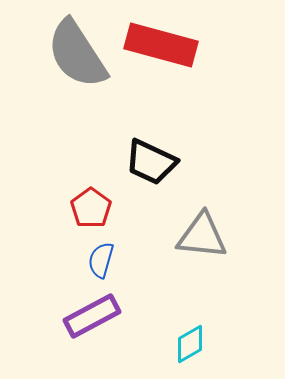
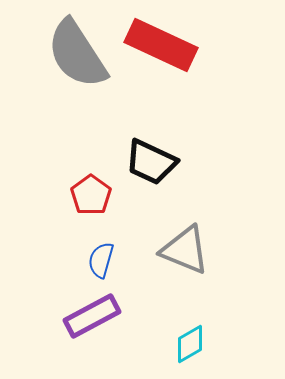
red rectangle: rotated 10 degrees clockwise
red pentagon: moved 13 px up
gray triangle: moved 17 px left, 14 px down; rotated 16 degrees clockwise
